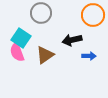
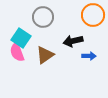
gray circle: moved 2 px right, 4 px down
black arrow: moved 1 px right, 1 px down
